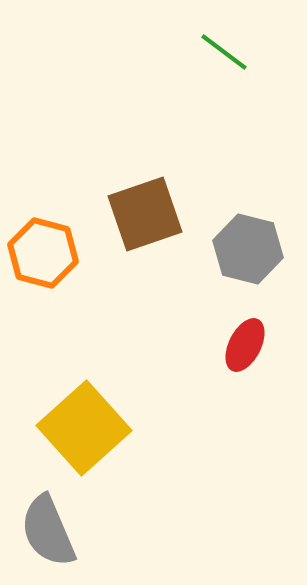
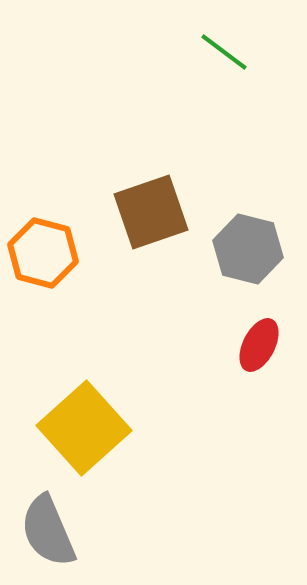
brown square: moved 6 px right, 2 px up
red ellipse: moved 14 px right
